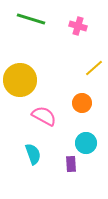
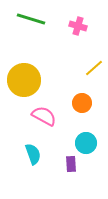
yellow circle: moved 4 px right
